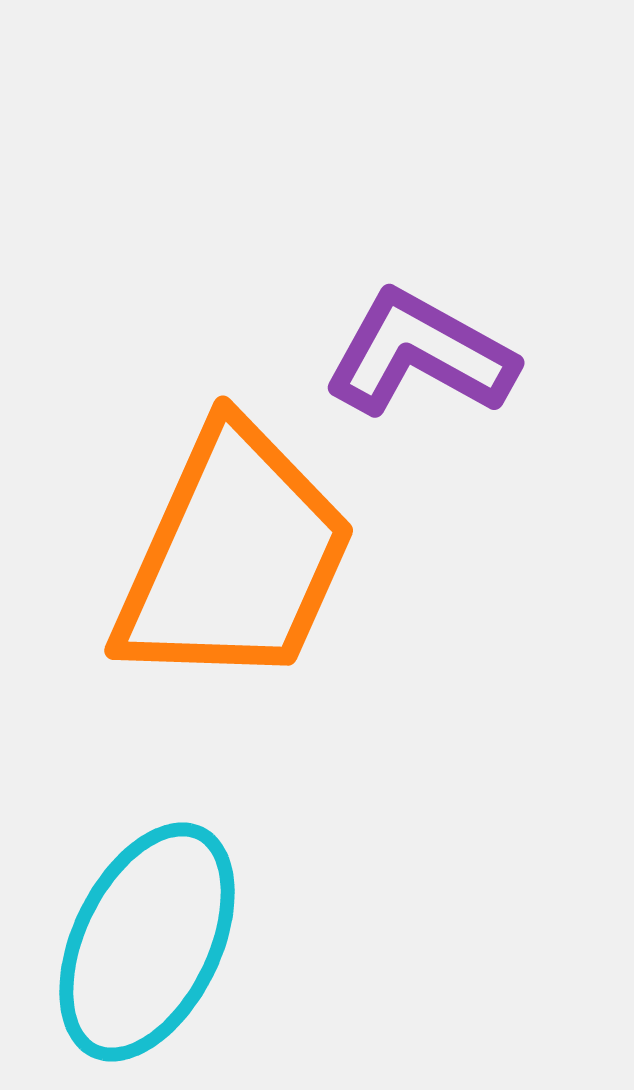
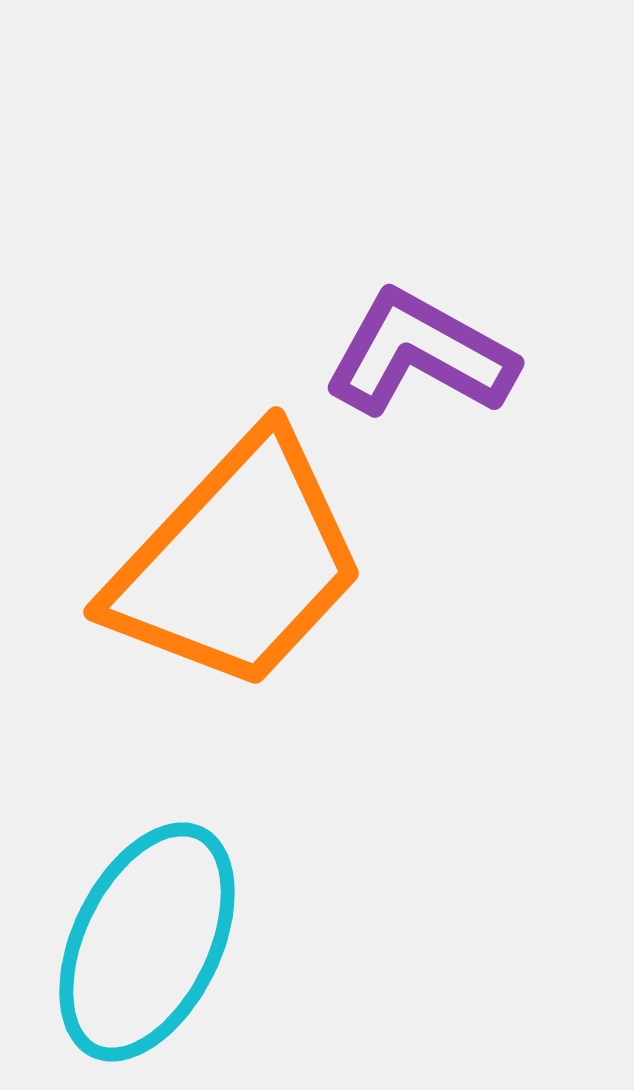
orange trapezoid: moved 3 px right, 6 px down; rotated 19 degrees clockwise
